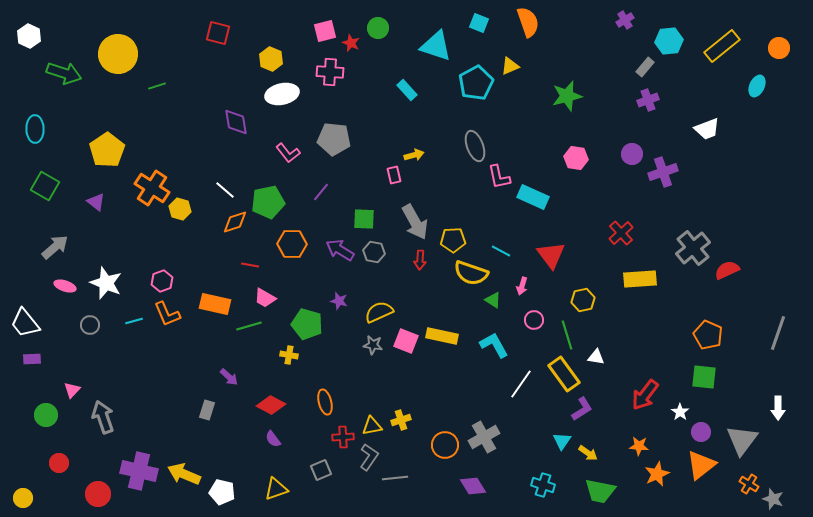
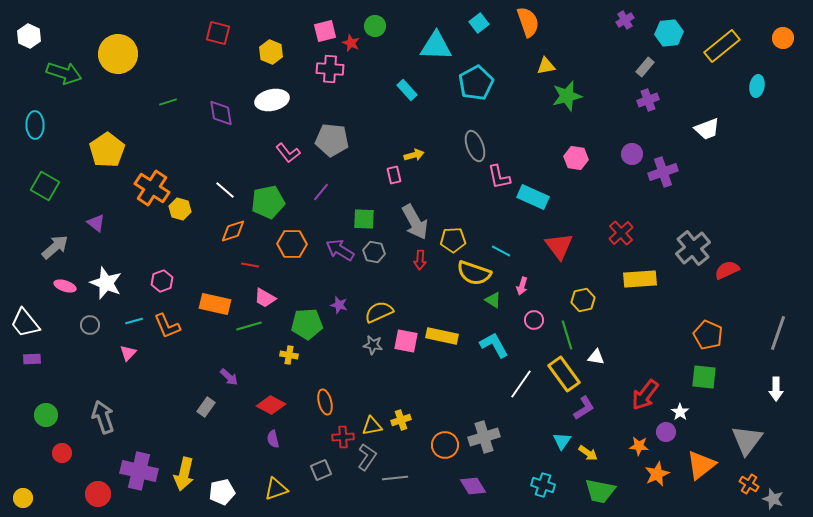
cyan square at (479, 23): rotated 30 degrees clockwise
green circle at (378, 28): moved 3 px left, 2 px up
cyan hexagon at (669, 41): moved 8 px up
cyan triangle at (436, 46): rotated 16 degrees counterclockwise
orange circle at (779, 48): moved 4 px right, 10 px up
yellow hexagon at (271, 59): moved 7 px up
yellow triangle at (510, 66): moved 36 px right; rotated 12 degrees clockwise
pink cross at (330, 72): moved 3 px up
green line at (157, 86): moved 11 px right, 16 px down
cyan ellipse at (757, 86): rotated 15 degrees counterclockwise
white ellipse at (282, 94): moved 10 px left, 6 px down
purple diamond at (236, 122): moved 15 px left, 9 px up
cyan ellipse at (35, 129): moved 4 px up
gray pentagon at (334, 139): moved 2 px left, 1 px down
purple triangle at (96, 202): moved 21 px down
orange diamond at (235, 222): moved 2 px left, 9 px down
red triangle at (551, 255): moved 8 px right, 9 px up
yellow semicircle at (471, 273): moved 3 px right
purple star at (339, 301): moved 4 px down
orange L-shape at (167, 314): moved 12 px down
green pentagon at (307, 324): rotated 20 degrees counterclockwise
pink square at (406, 341): rotated 10 degrees counterclockwise
pink triangle at (72, 390): moved 56 px right, 37 px up
white arrow at (778, 408): moved 2 px left, 19 px up
purple L-shape at (582, 409): moved 2 px right, 1 px up
gray rectangle at (207, 410): moved 1 px left, 3 px up; rotated 18 degrees clockwise
purple circle at (701, 432): moved 35 px left
gray cross at (484, 437): rotated 12 degrees clockwise
purple semicircle at (273, 439): rotated 24 degrees clockwise
gray triangle at (742, 440): moved 5 px right
gray L-shape at (369, 457): moved 2 px left
red circle at (59, 463): moved 3 px right, 10 px up
yellow arrow at (184, 474): rotated 100 degrees counterclockwise
white pentagon at (222, 492): rotated 25 degrees counterclockwise
